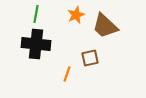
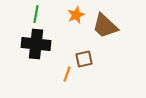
brown square: moved 6 px left, 1 px down
